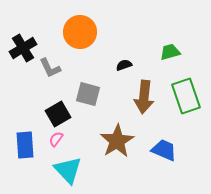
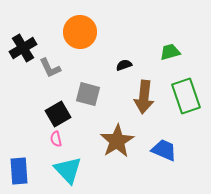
pink semicircle: rotated 49 degrees counterclockwise
blue rectangle: moved 6 px left, 26 px down
